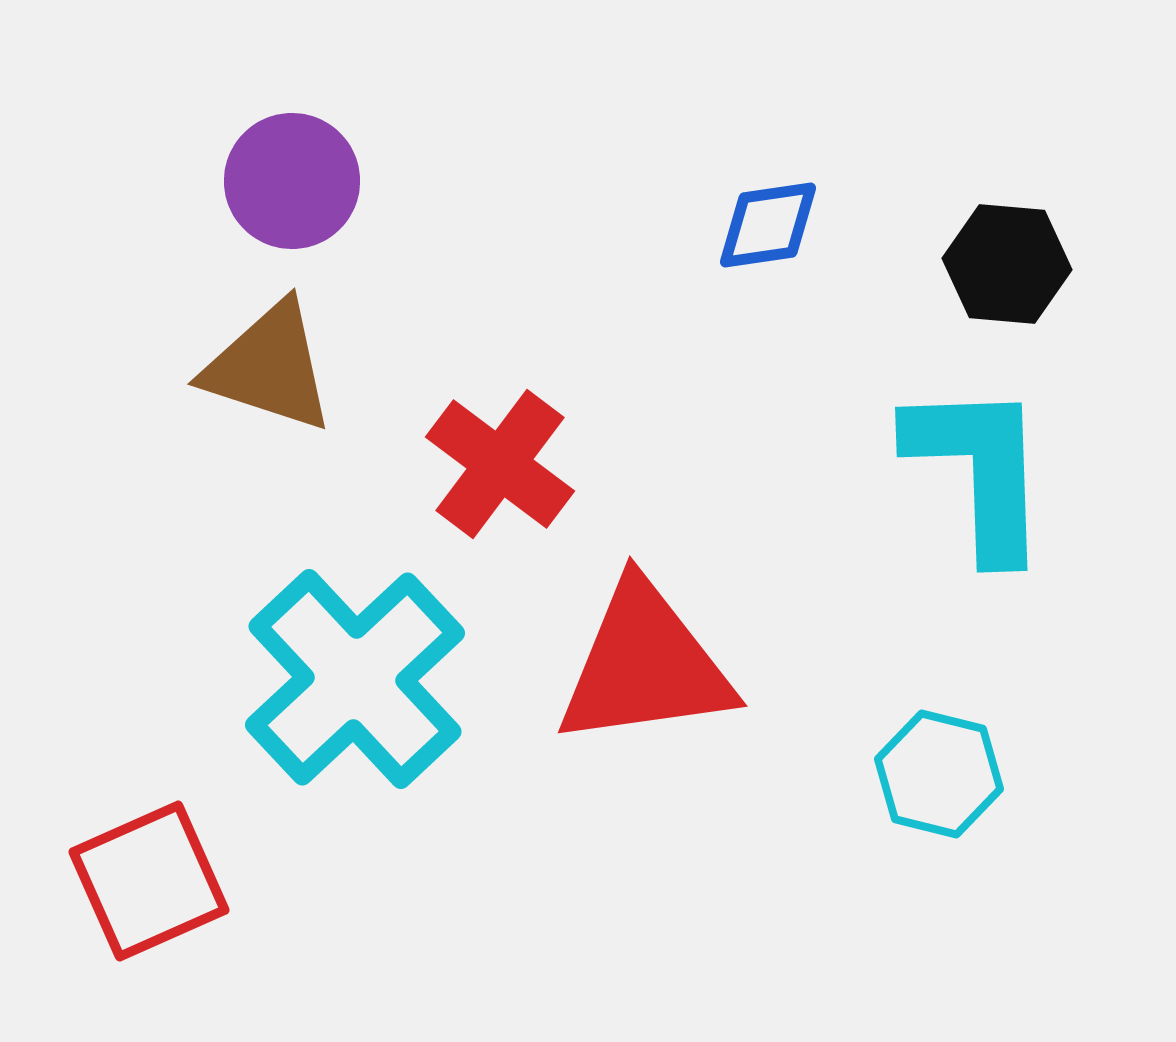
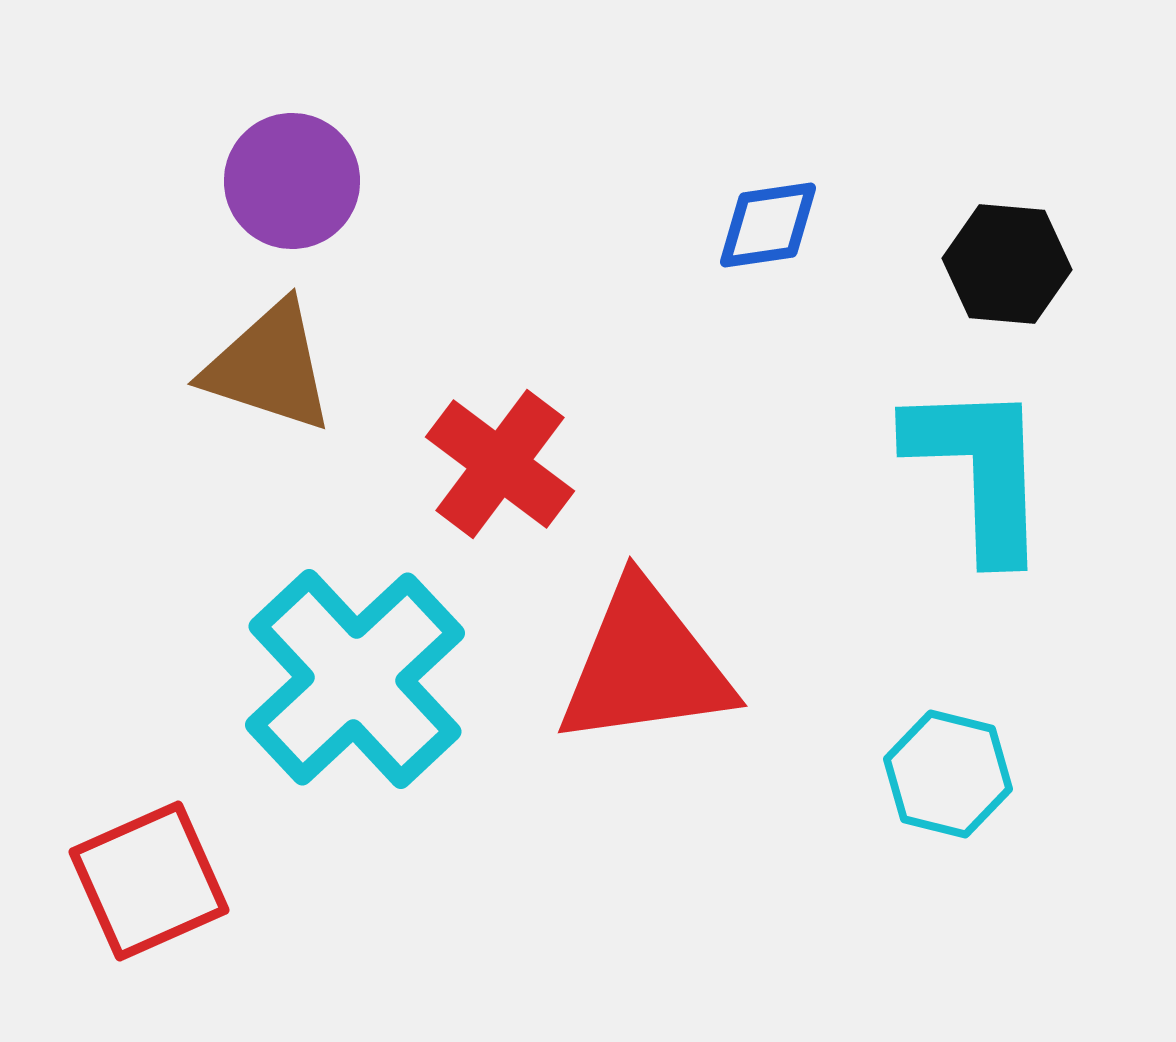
cyan hexagon: moved 9 px right
